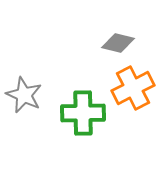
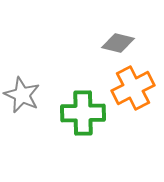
gray star: moved 2 px left
